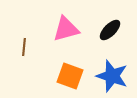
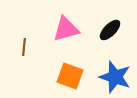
blue star: moved 3 px right, 1 px down
